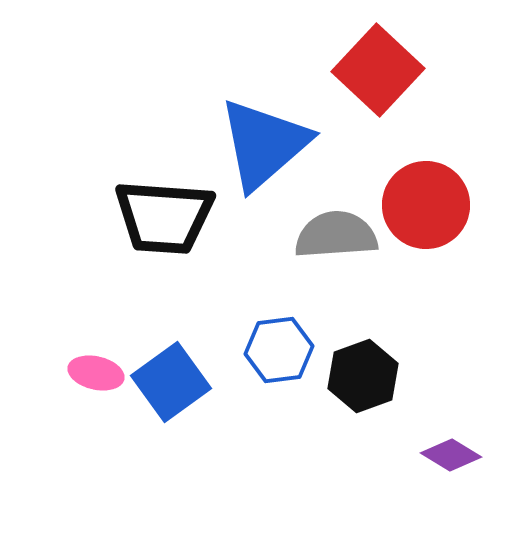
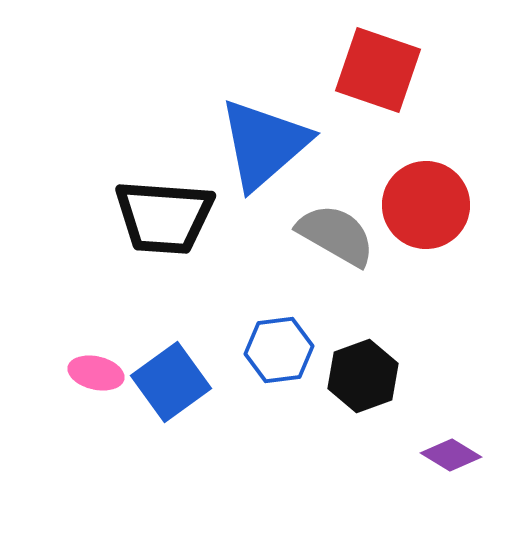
red square: rotated 24 degrees counterclockwise
gray semicircle: rotated 34 degrees clockwise
